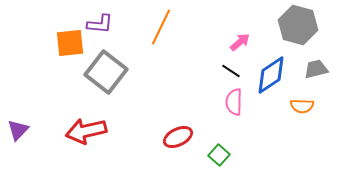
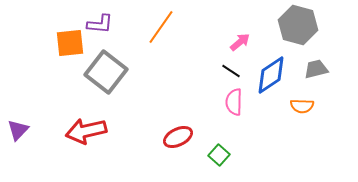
orange line: rotated 9 degrees clockwise
